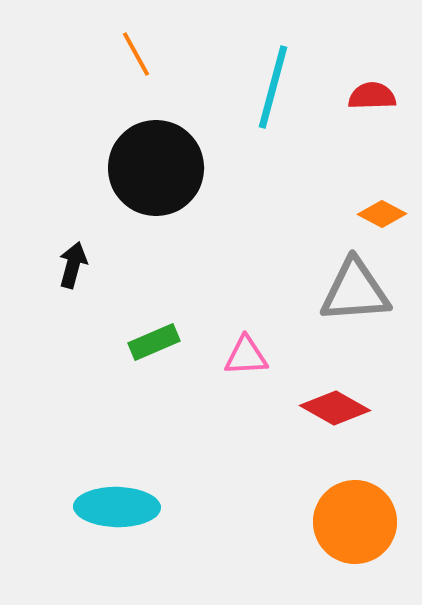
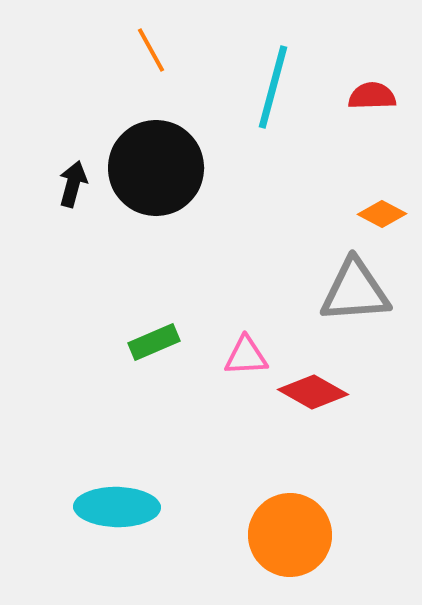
orange line: moved 15 px right, 4 px up
black arrow: moved 81 px up
red diamond: moved 22 px left, 16 px up
orange circle: moved 65 px left, 13 px down
